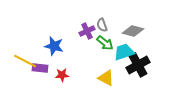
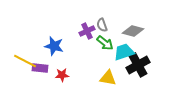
yellow triangle: moved 2 px right; rotated 18 degrees counterclockwise
